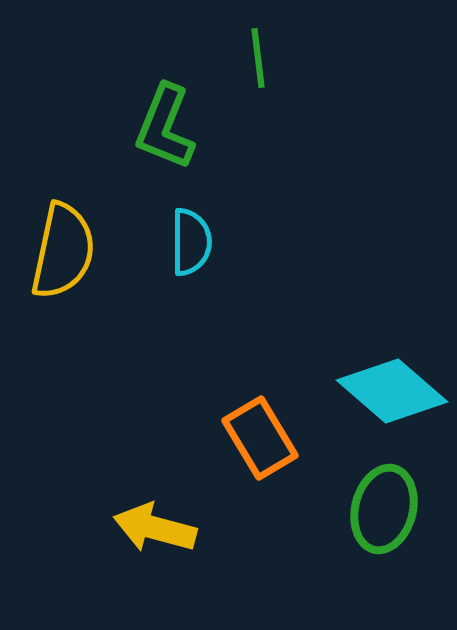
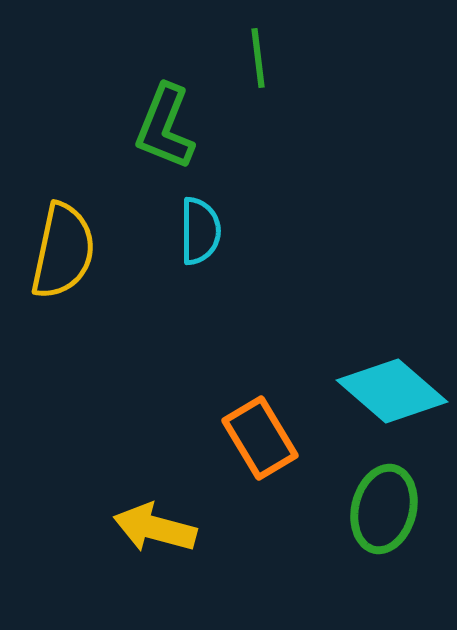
cyan semicircle: moved 9 px right, 11 px up
